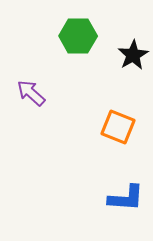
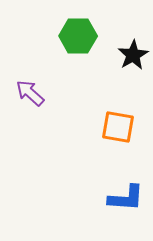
purple arrow: moved 1 px left
orange square: rotated 12 degrees counterclockwise
